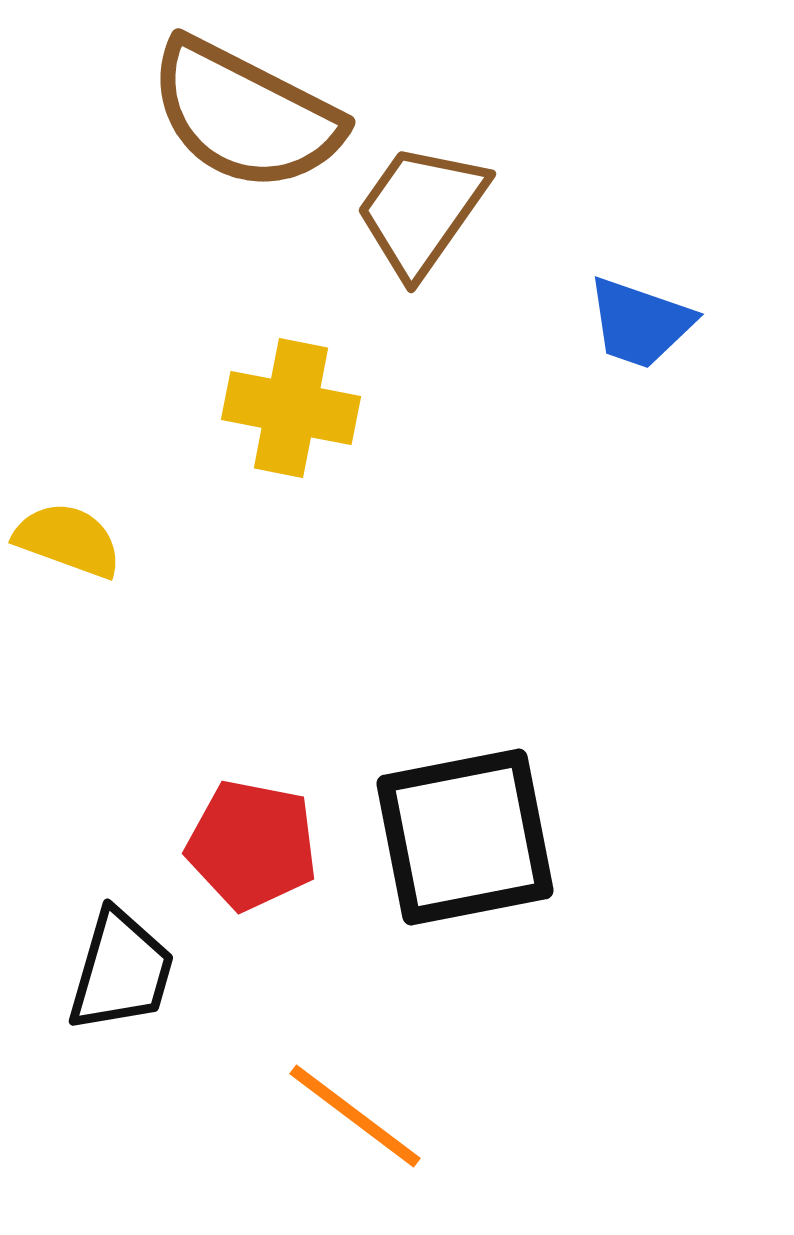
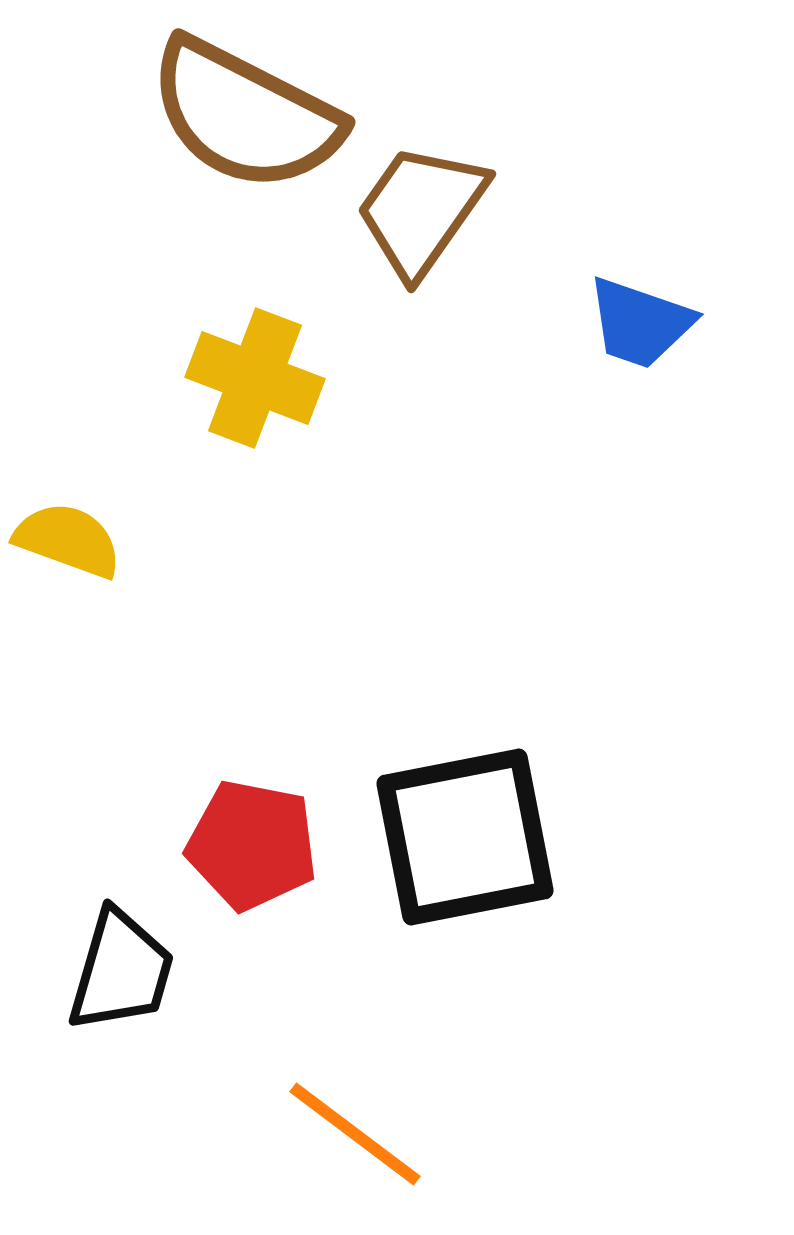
yellow cross: moved 36 px left, 30 px up; rotated 10 degrees clockwise
orange line: moved 18 px down
